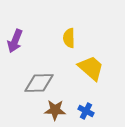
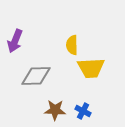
yellow semicircle: moved 3 px right, 7 px down
yellow trapezoid: rotated 136 degrees clockwise
gray diamond: moved 3 px left, 7 px up
blue cross: moved 3 px left
